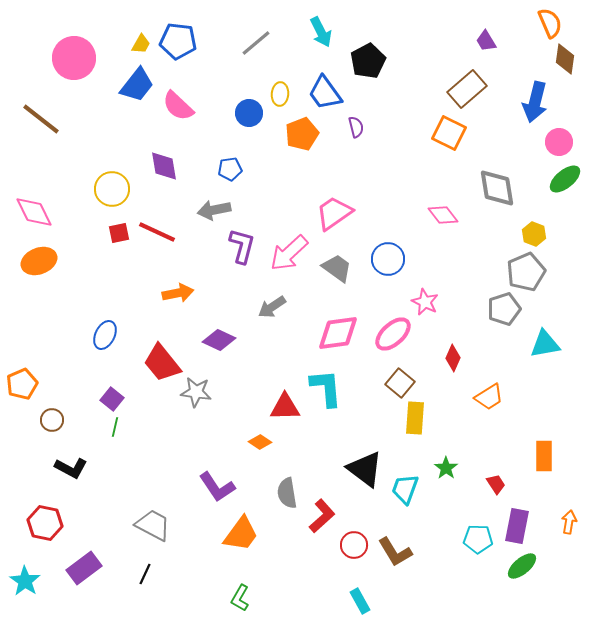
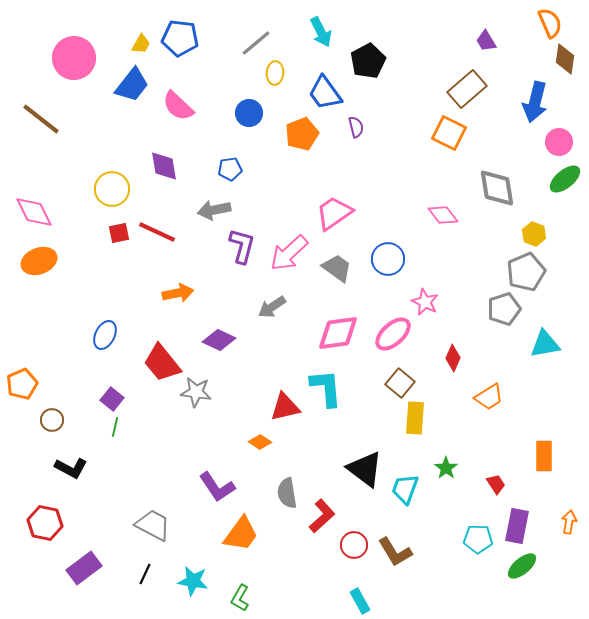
blue pentagon at (178, 41): moved 2 px right, 3 px up
blue trapezoid at (137, 85): moved 5 px left
yellow ellipse at (280, 94): moved 5 px left, 21 px up
red triangle at (285, 407): rotated 12 degrees counterclockwise
cyan star at (25, 581): moved 168 px right; rotated 24 degrees counterclockwise
